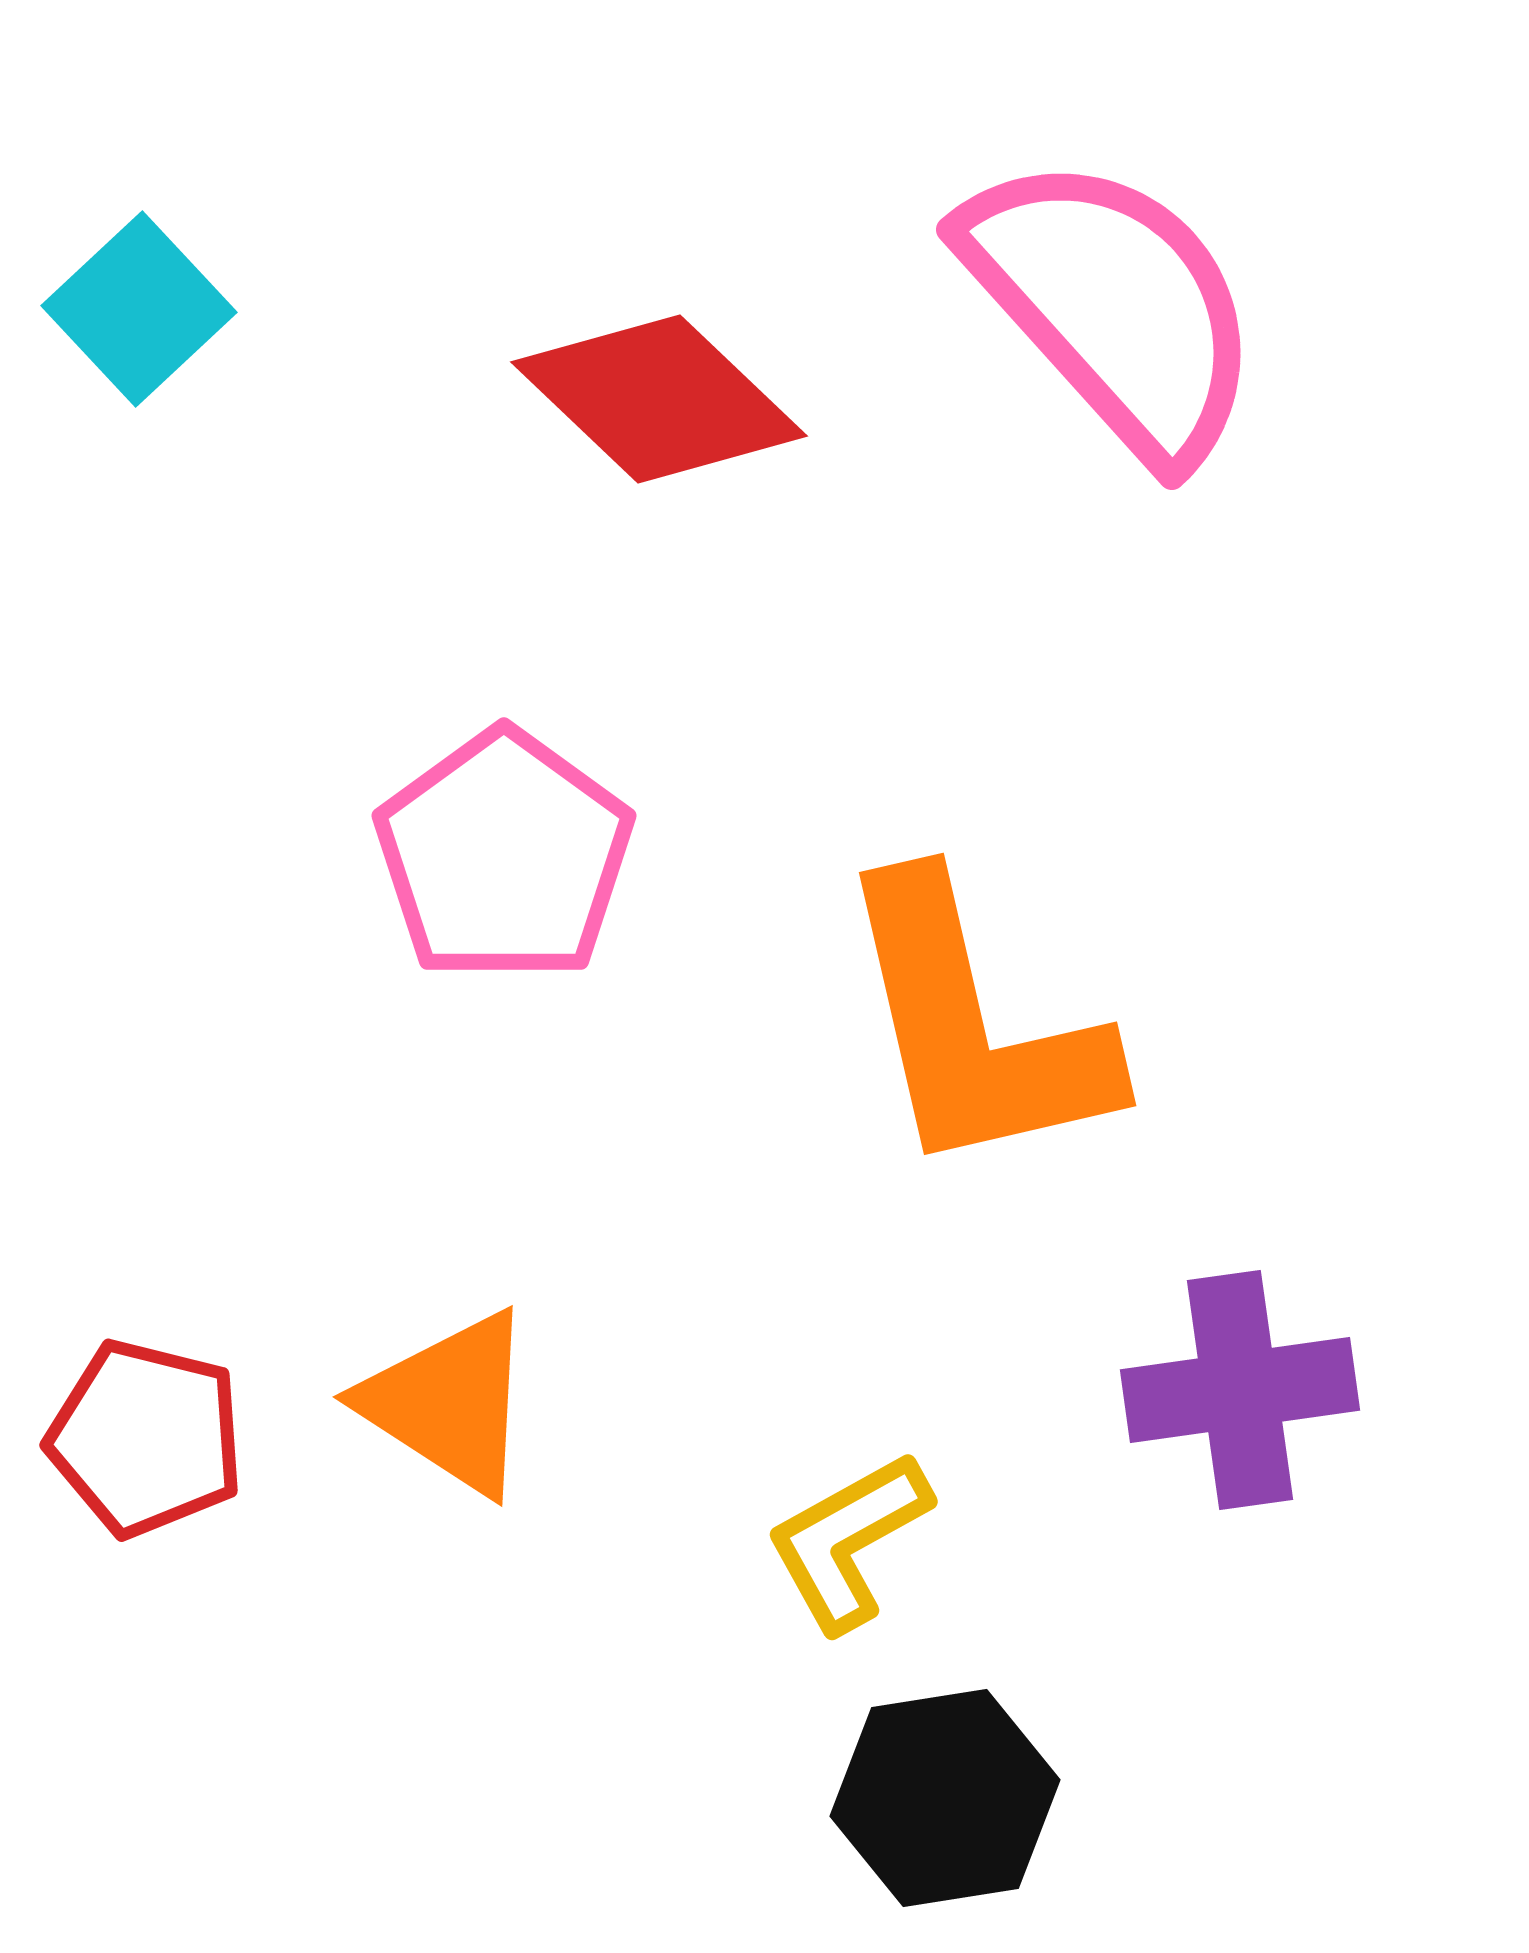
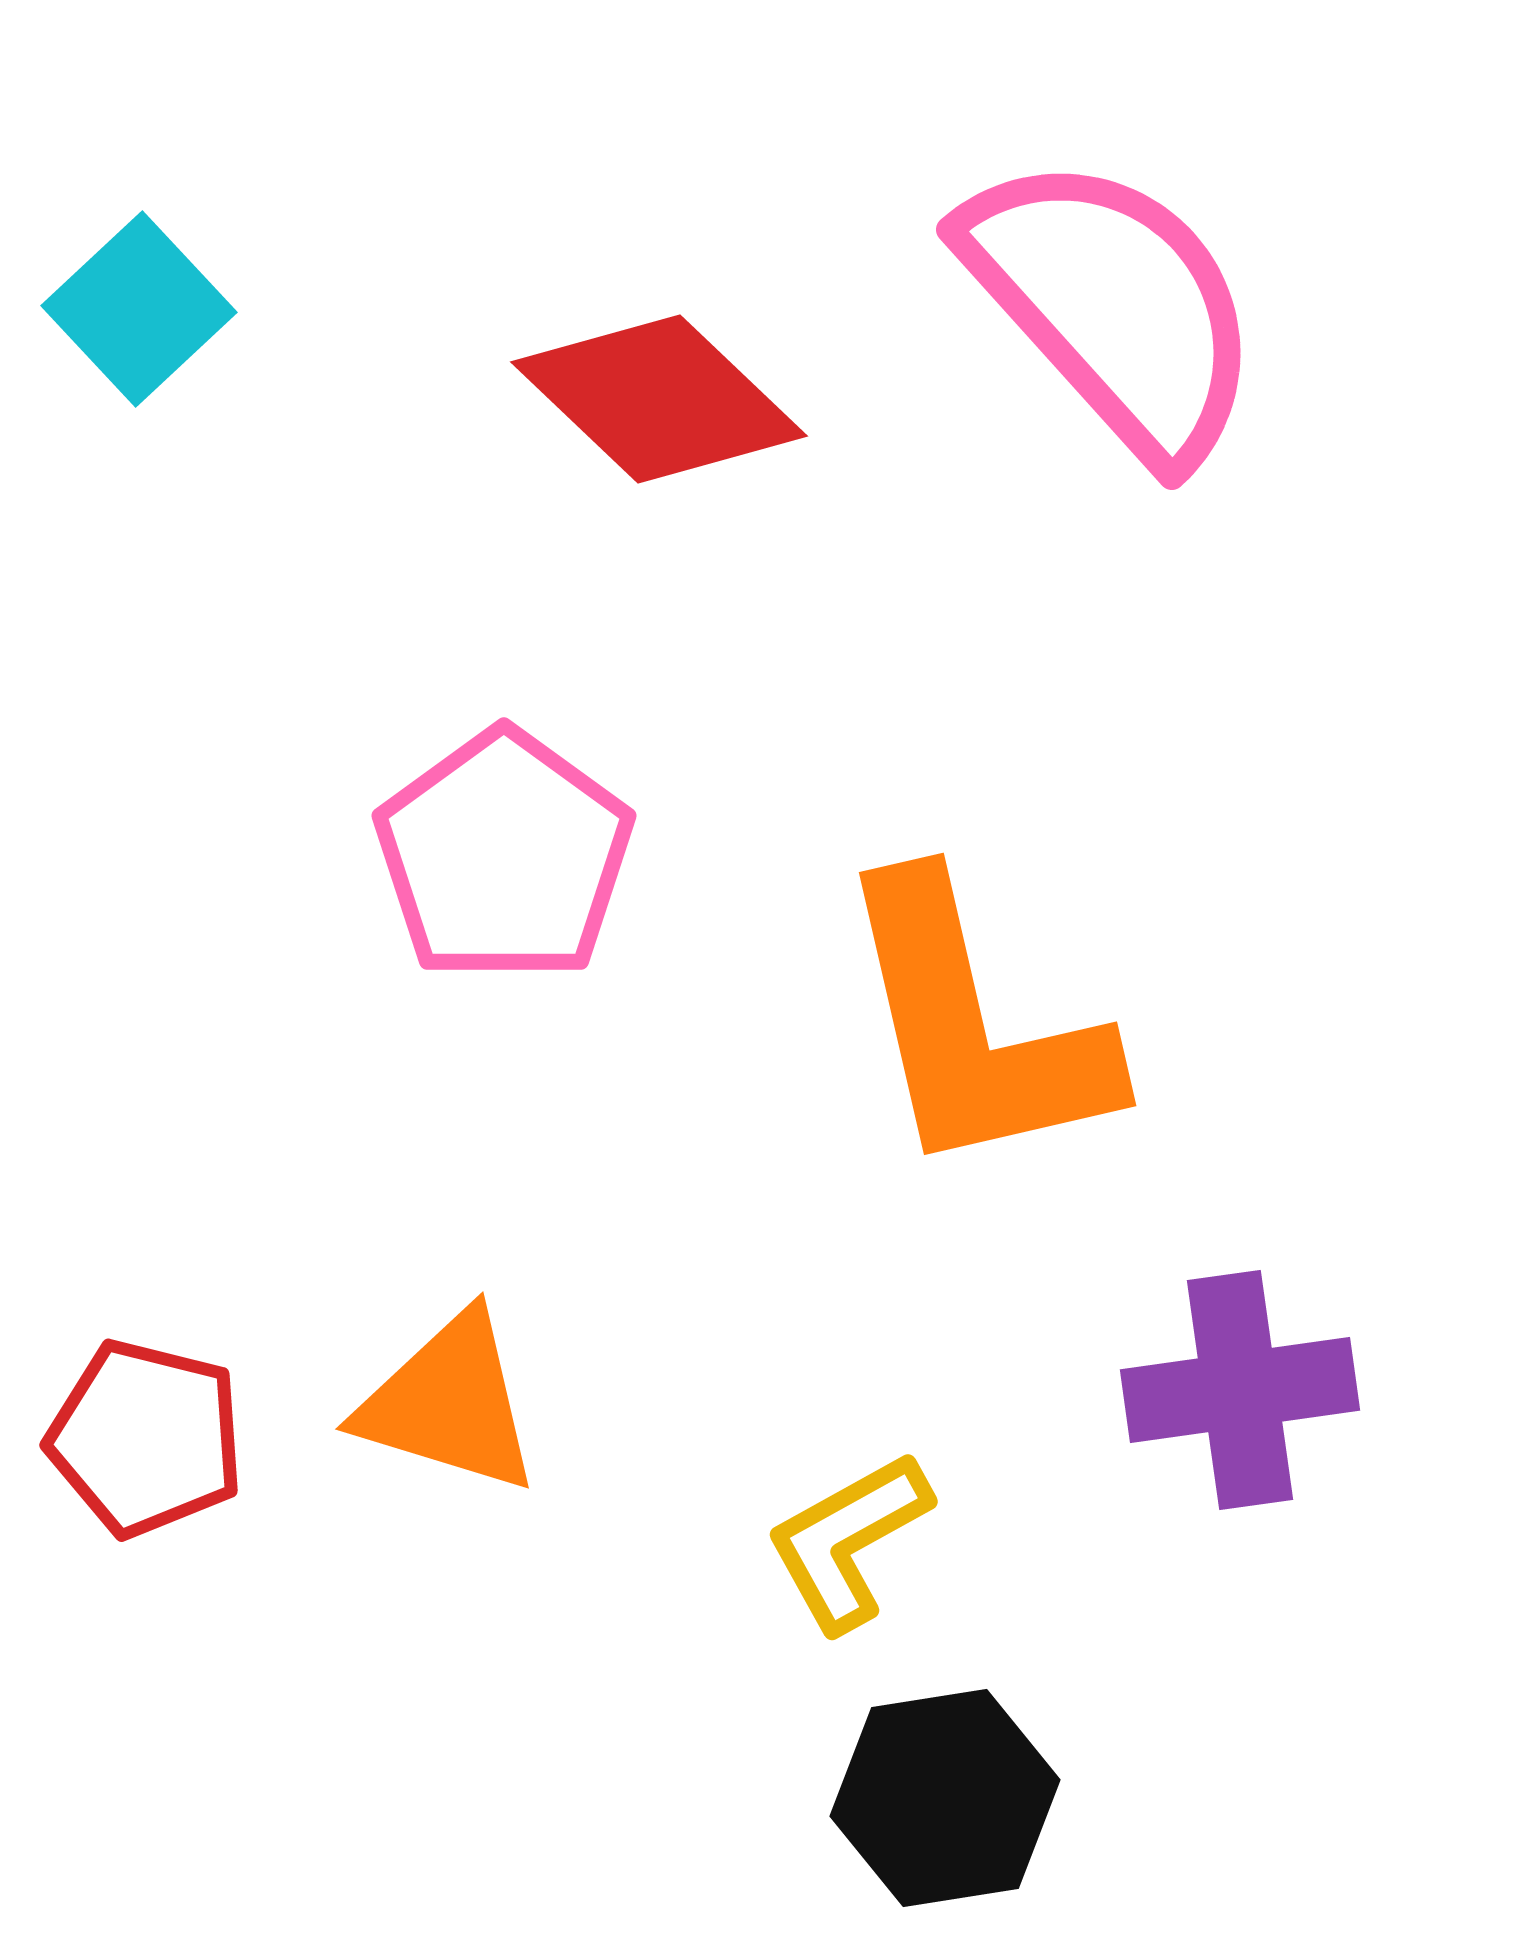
orange triangle: rotated 16 degrees counterclockwise
